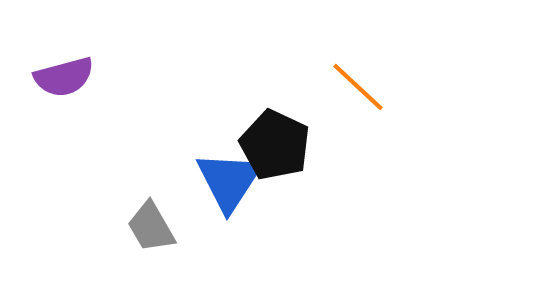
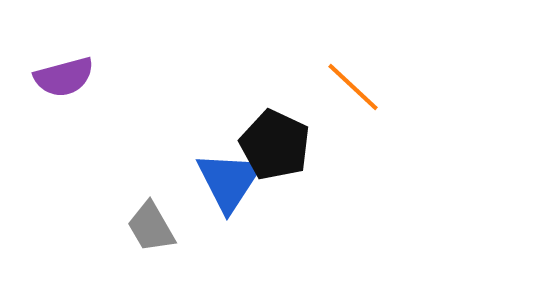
orange line: moved 5 px left
